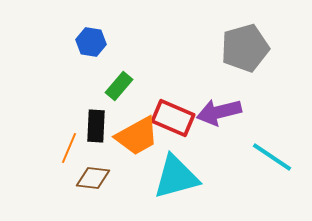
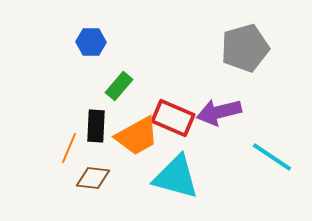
blue hexagon: rotated 8 degrees counterclockwise
cyan triangle: rotated 30 degrees clockwise
